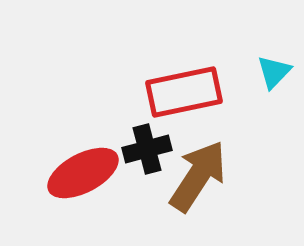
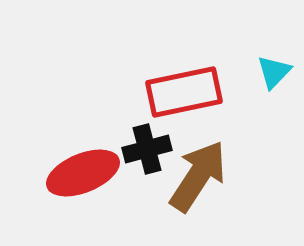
red ellipse: rotated 6 degrees clockwise
